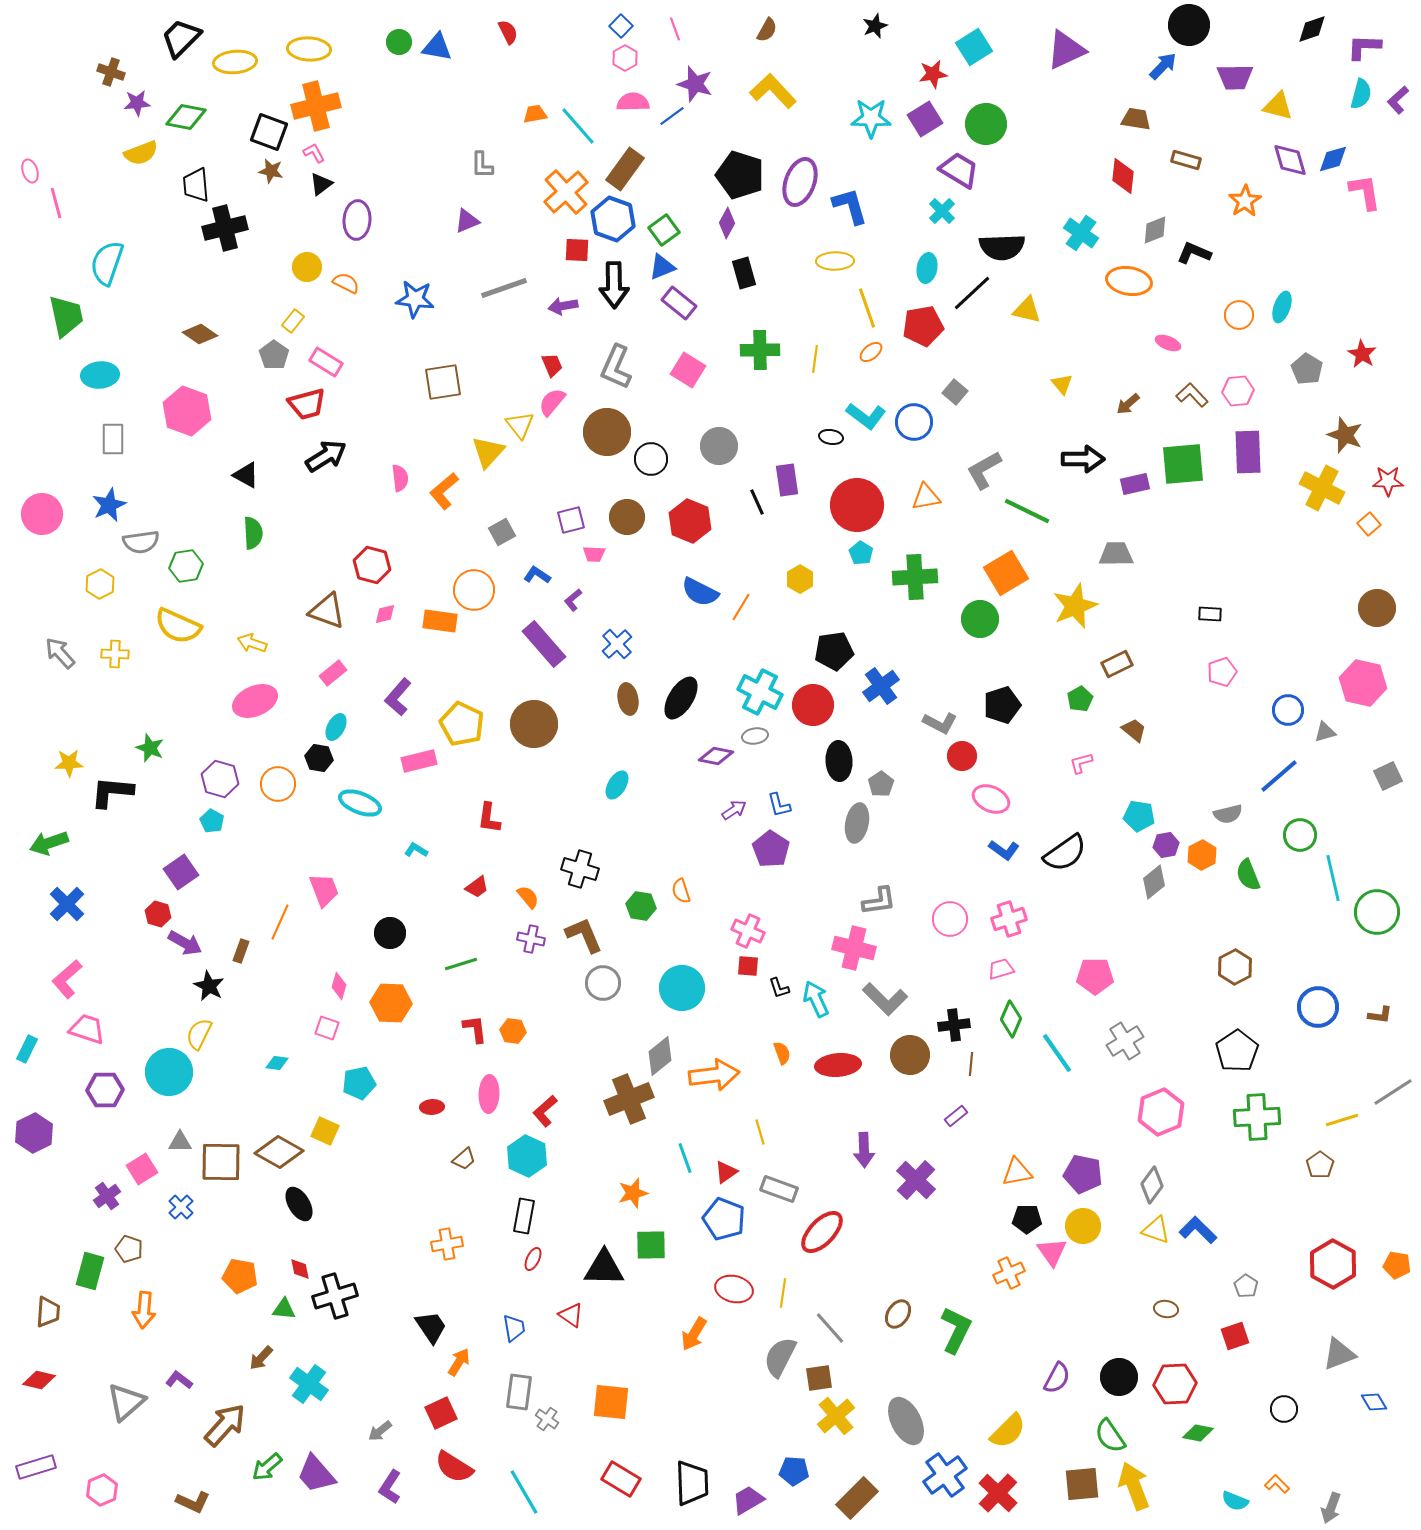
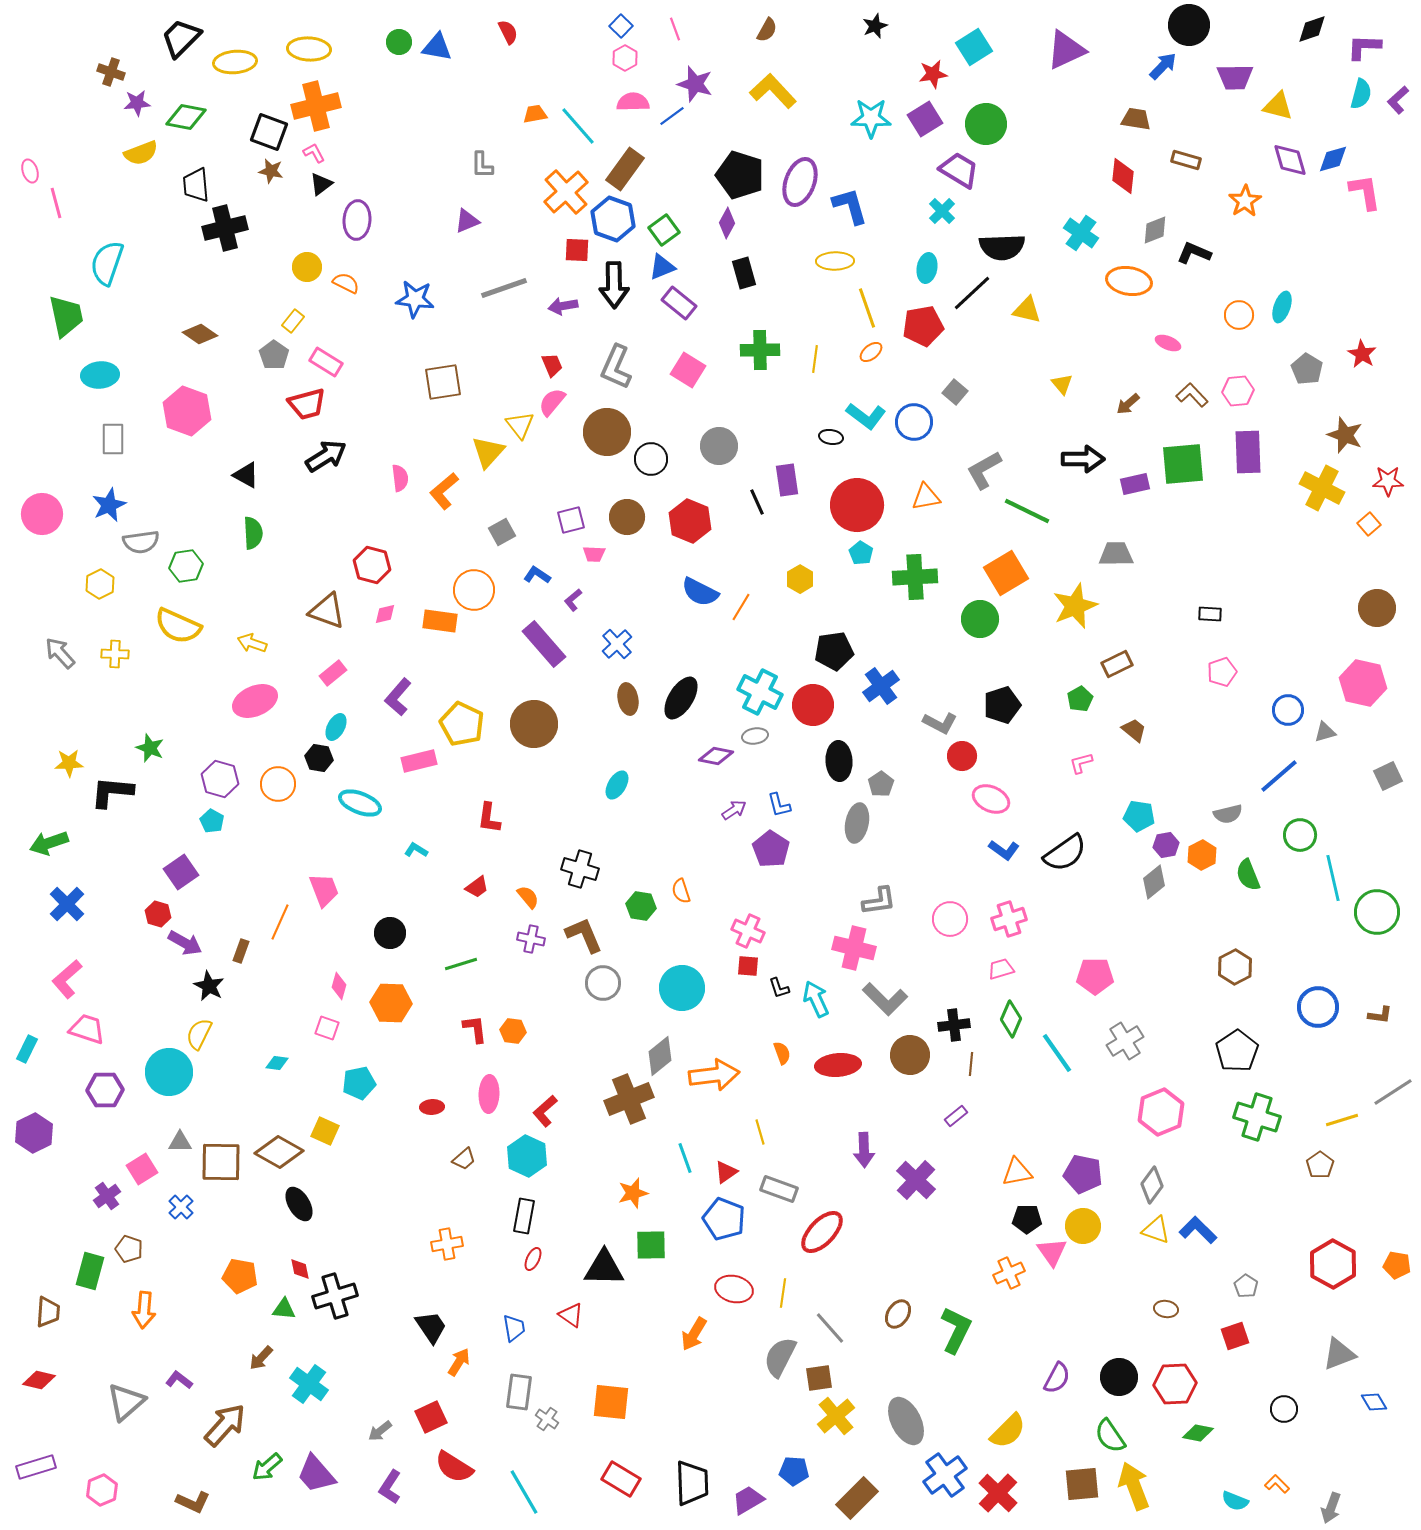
green cross at (1257, 1117): rotated 21 degrees clockwise
red square at (441, 1413): moved 10 px left, 4 px down
